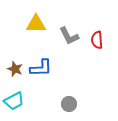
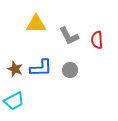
gray circle: moved 1 px right, 34 px up
